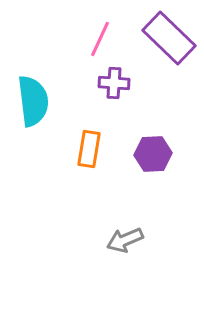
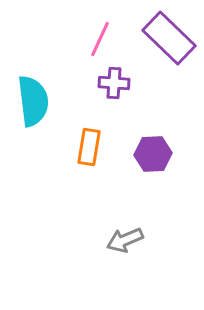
orange rectangle: moved 2 px up
